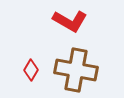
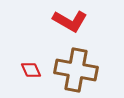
red diamond: rotated 55 degrees counterclockwise
